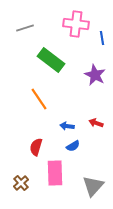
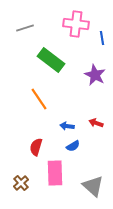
gray triangle: rotated 30 degrees counterclockwise
